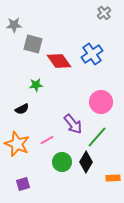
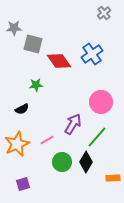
gray star: moved 3 px down
purple arrow: rotated 110 degrees counterclockwise
orange star: rotated 25 degrees clockwise
